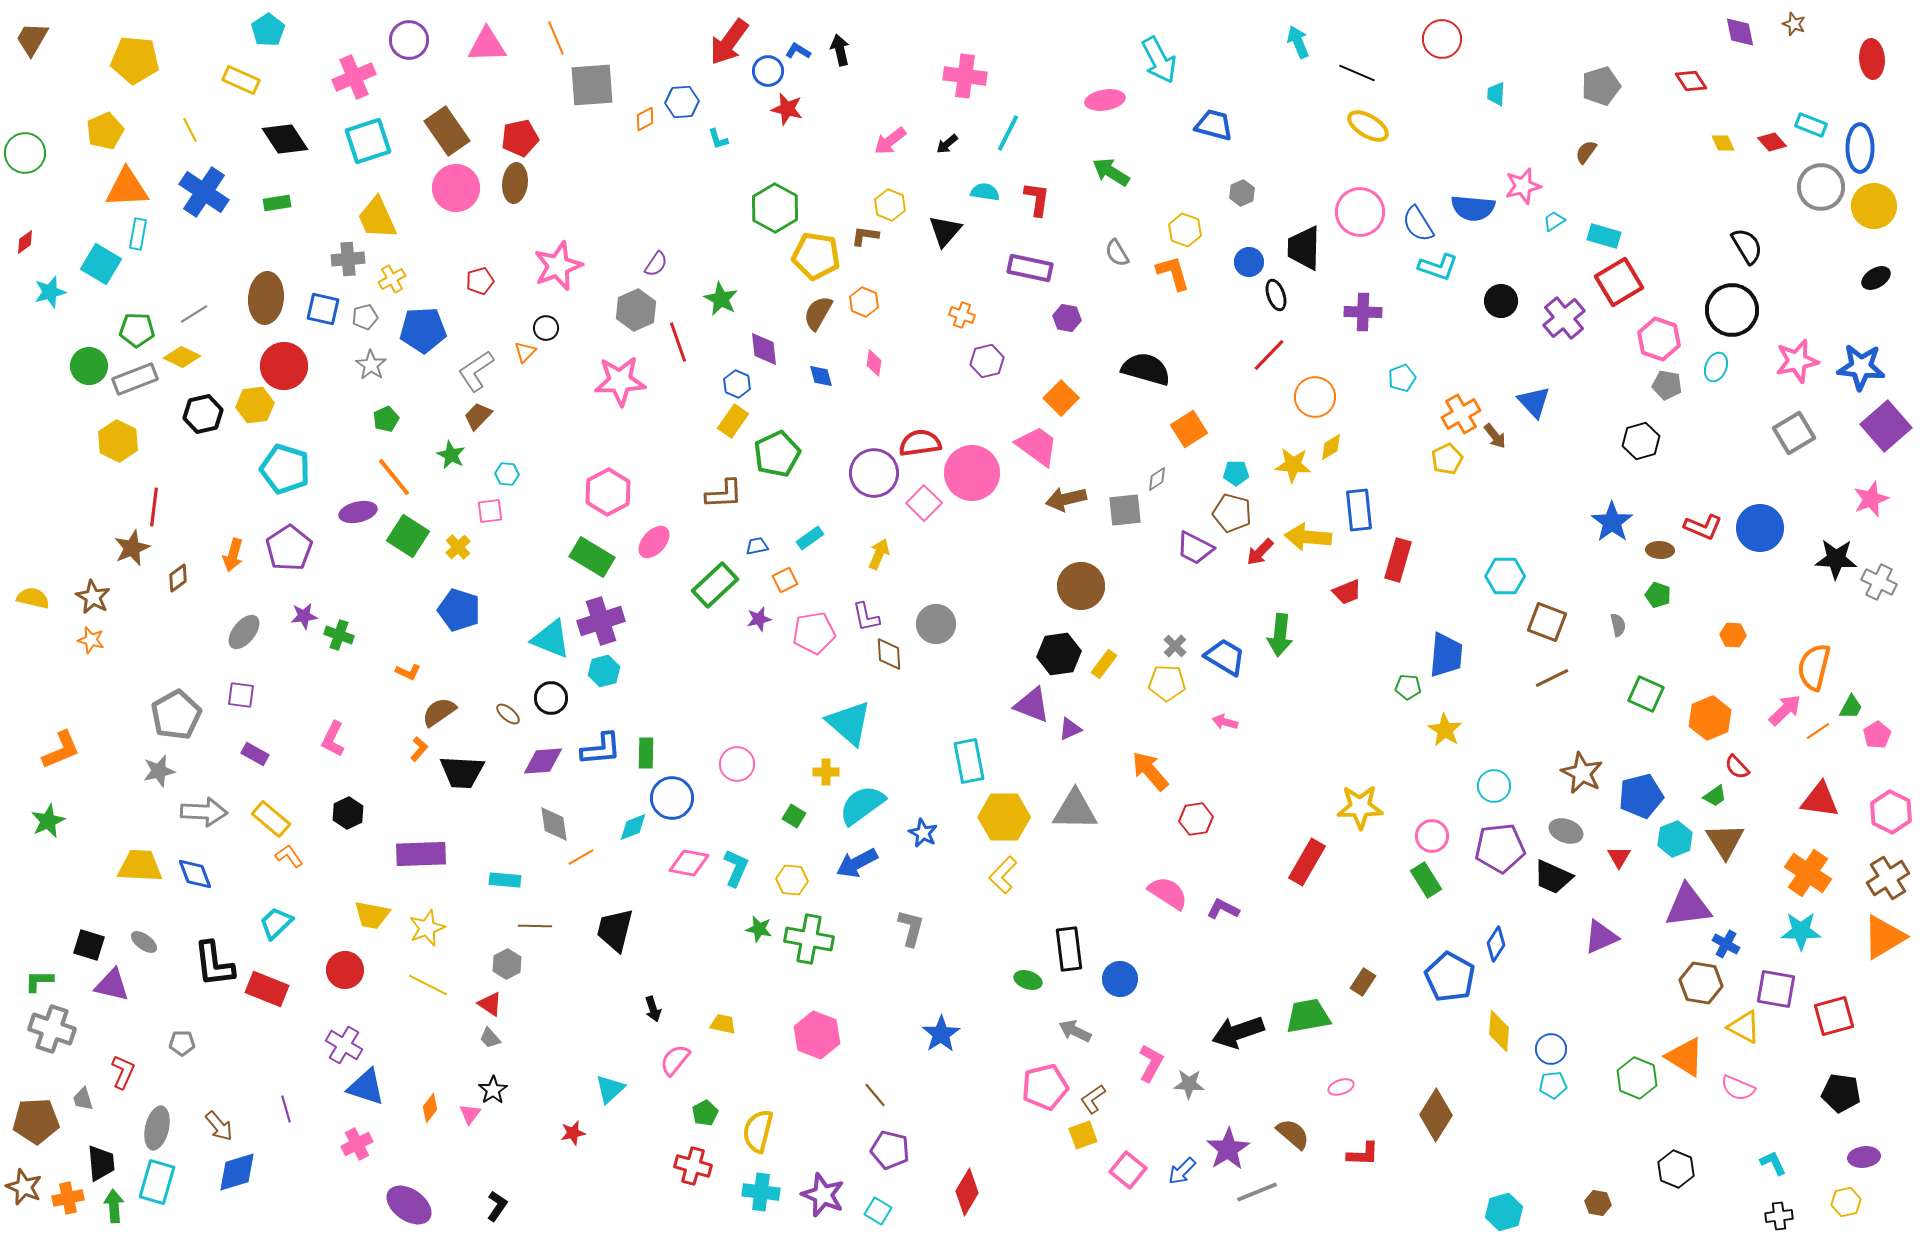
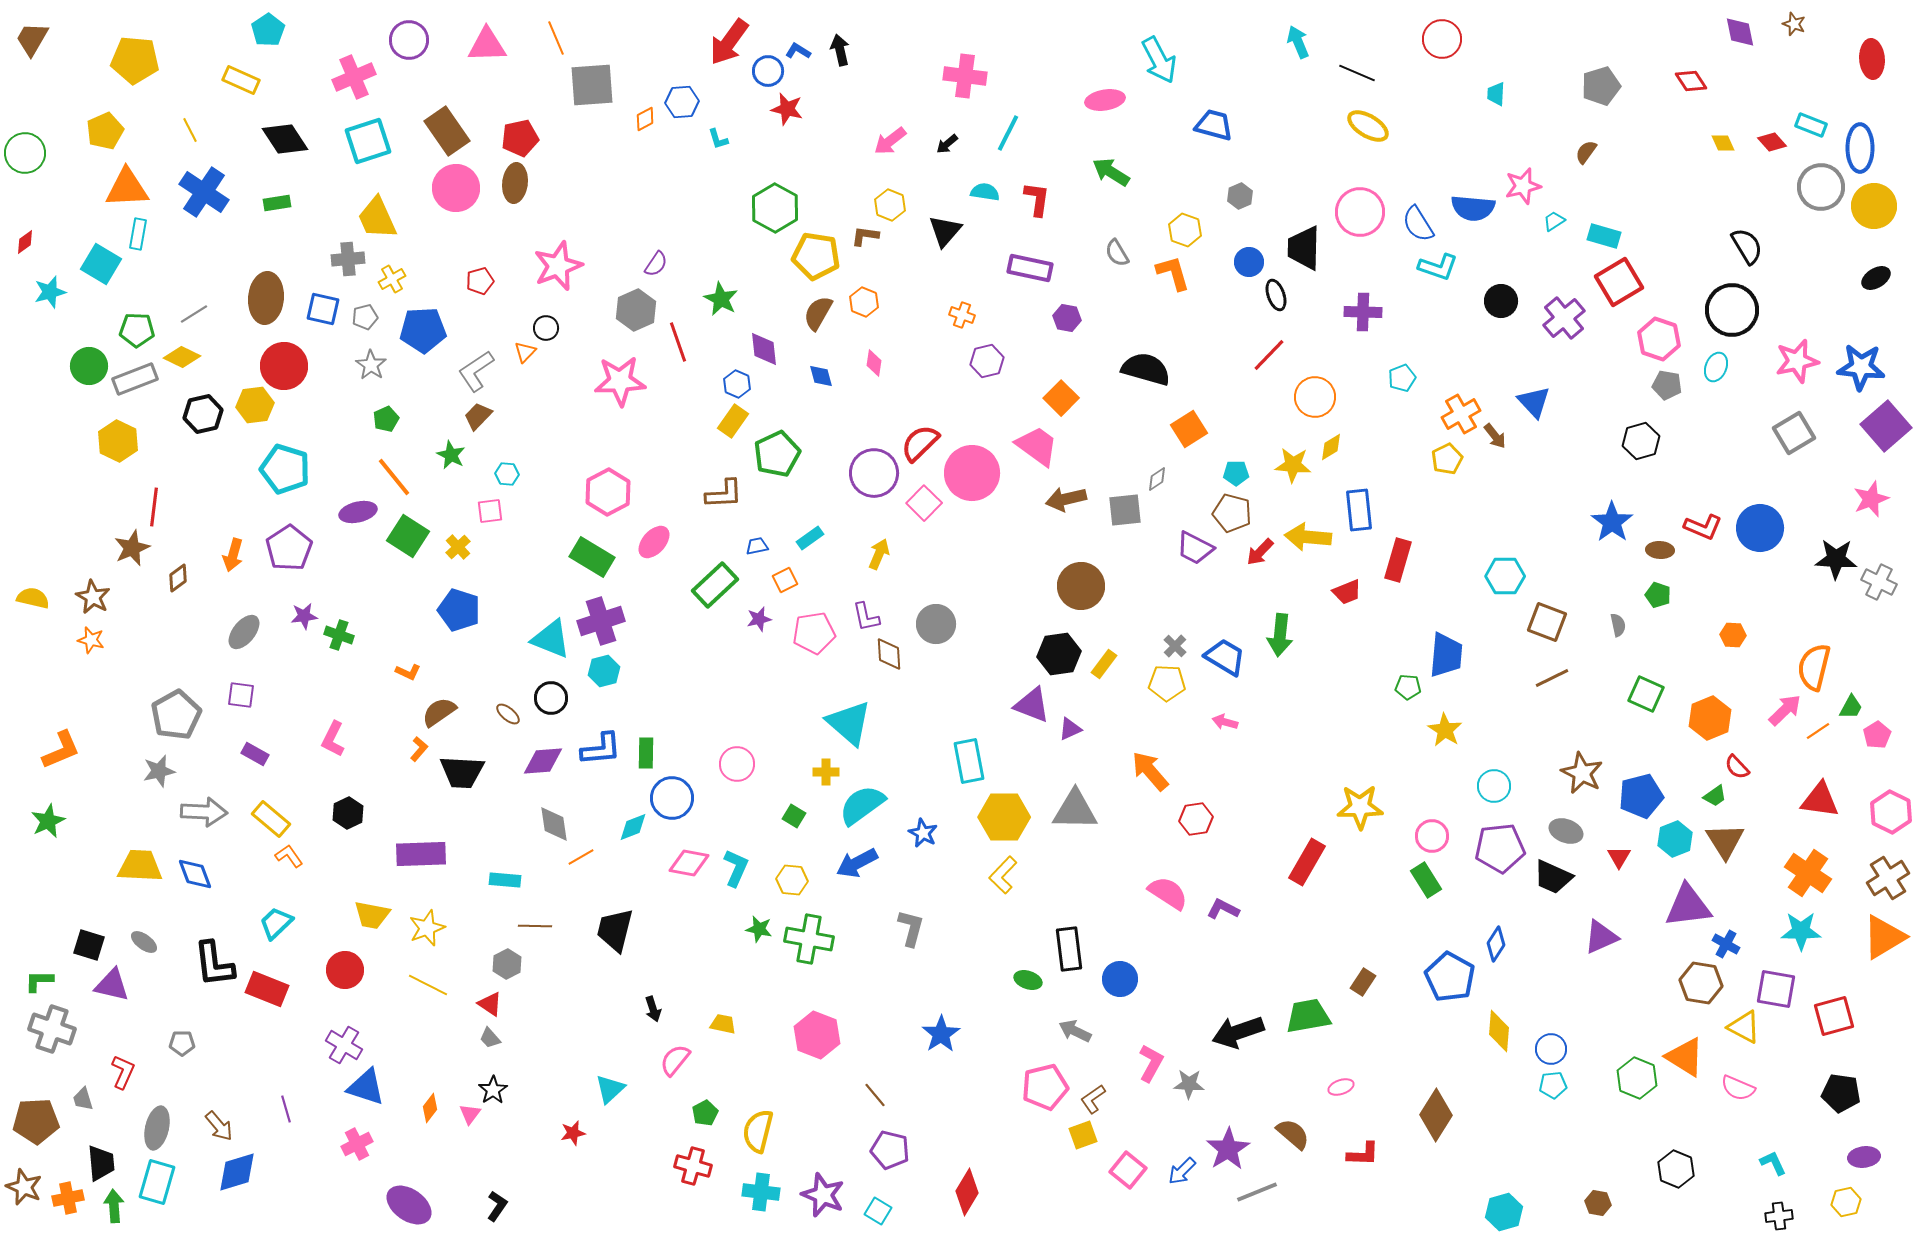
gray hexagon at (1242, 193): moved 2 px left, 3 px down
red semicircle at (920, 443): rotated 36 degrees counterclockwise
